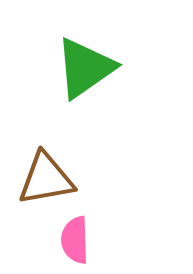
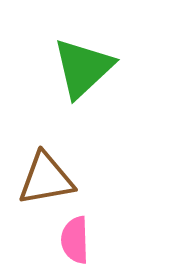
green triangle: moved 2 px left; rotated 8 degrees counterclockwise
